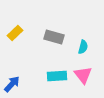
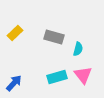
cyan semicircle: moved 5 px left, 2 px down
cyan rectangle: moved 1 px down; rotated 12 degrees counterclockwise
blue arrow: moved 2 px right, 1 px up
